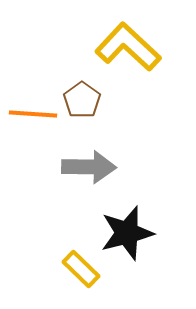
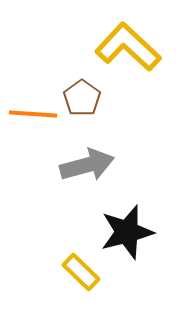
brown pentagon: moved 2 px up
gray arrow: moved 2 px left, 2 px up; rotated 16 degrees counterclockwise
black star: moved 1 px up
yellow rectangle: moved 3 px down
